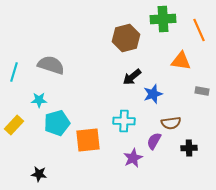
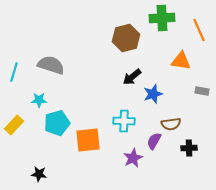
green cross: moved 1 px left, 1 px up
brown semicircle: moved 1 px down
